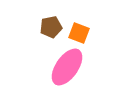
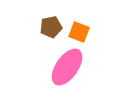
orange square: moved 1 px up
